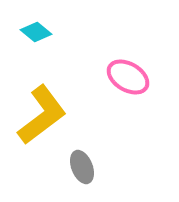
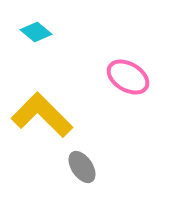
yellow L-shape: rotated 98 degrees counterclockwise
gray ellipse: rotated 12 degrees counterclockwise
